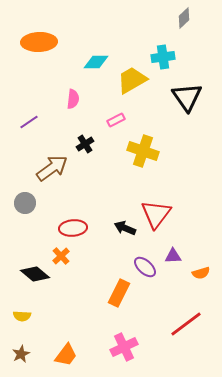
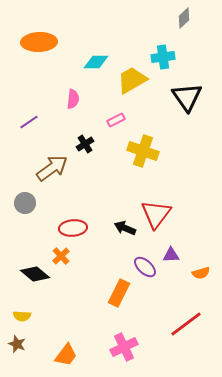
purple triangle: moved 2 px left, 1 px up
brown star: moved 4 px left, 10 px up; rotated 24 degrees counterclockwise
